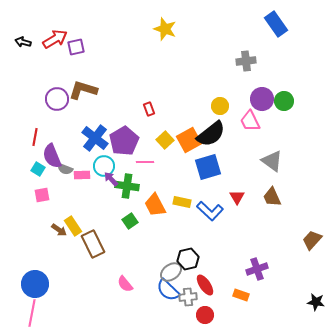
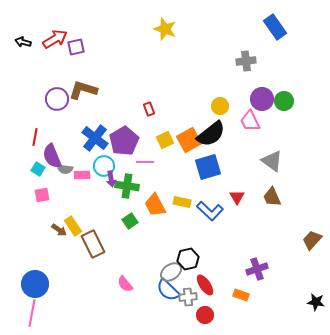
blue rectangle at (276, 24): moved 1 px left, 3 px down
yellow square at (165, 140): rotated 18 degrees clockwise
gray semicircle at (65, 169): rotated 14 degrees counterclockwise
purple arrow at (111, 179): rotated 147 degrees counterclockwise
